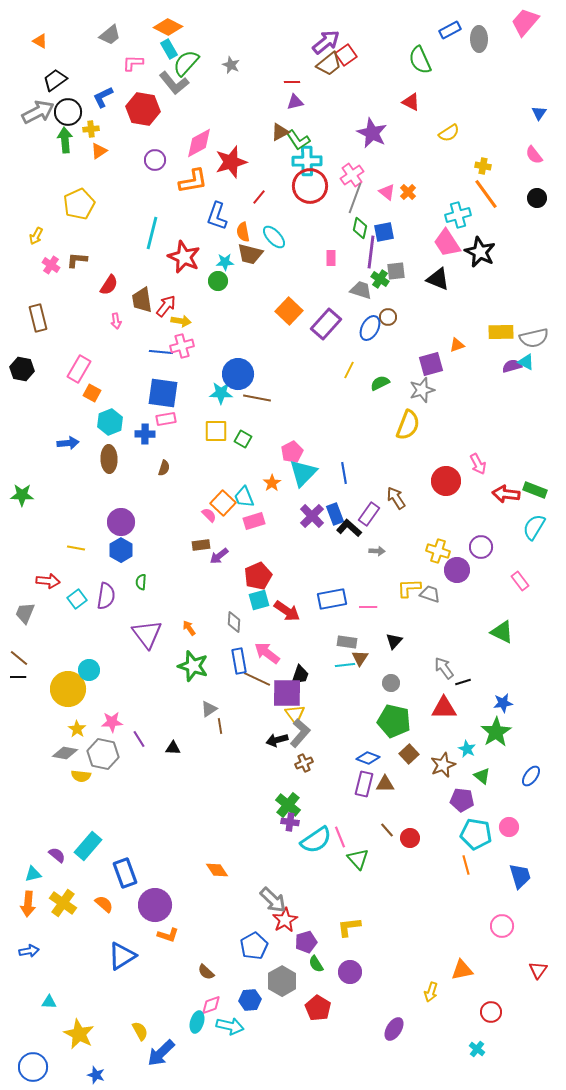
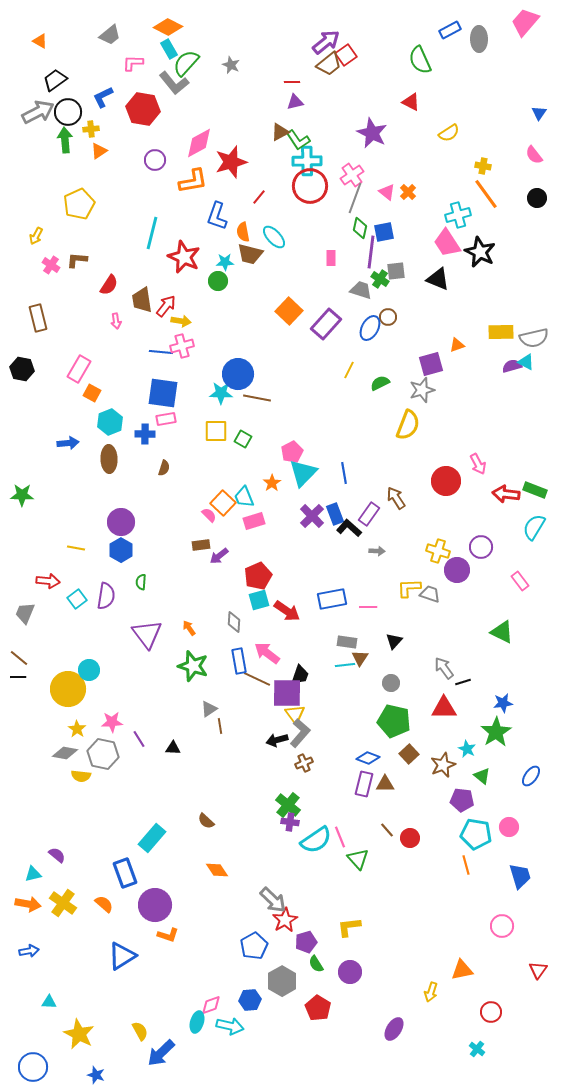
cyan rectangle at (88, 846): moved 64 px right, 8 px up
orange arrow at (28, 904): rotated 85 degrees counterclockwise
brown semicircle at (206, 972): moved 151 px up
